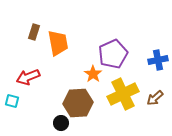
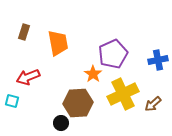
brown rectangle: moved 10 px left
brown arrow: moved 2 px left, 6 px down
